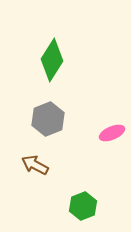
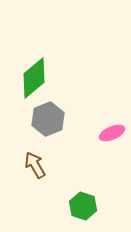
green diamond: moved 18 px left, 18 px down; rotated 18 degrees clockwise
brown arrow: rotated 32 degrees clockwise
green hexagon: rotated 20 degrees counterclockwise
